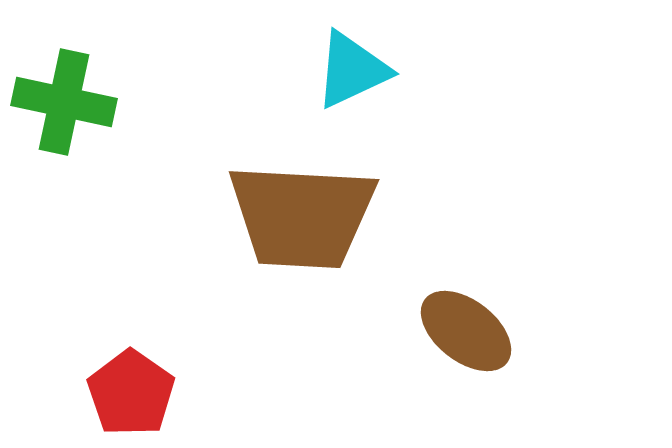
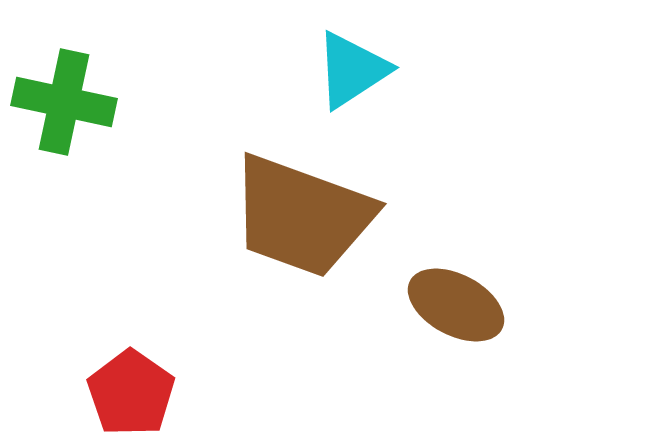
cyan triangle: rotated 8 degrees counterclockwise
brown trapezoid: rotated 17 degrees clockwise
brown ellipse: moved 10 px left, 26 px up; rotated 10 degrees counterclockwise
